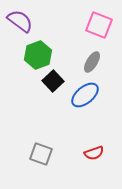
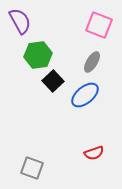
purple semicircle: rotated 24 degrees clockwise
green hexagon: rotated 12 degrees clockwise
gray square: moved 9 px left, 14 px down
